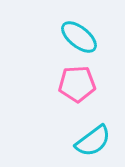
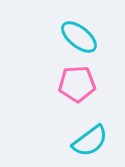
cyan semicircle: moved 3 px left
